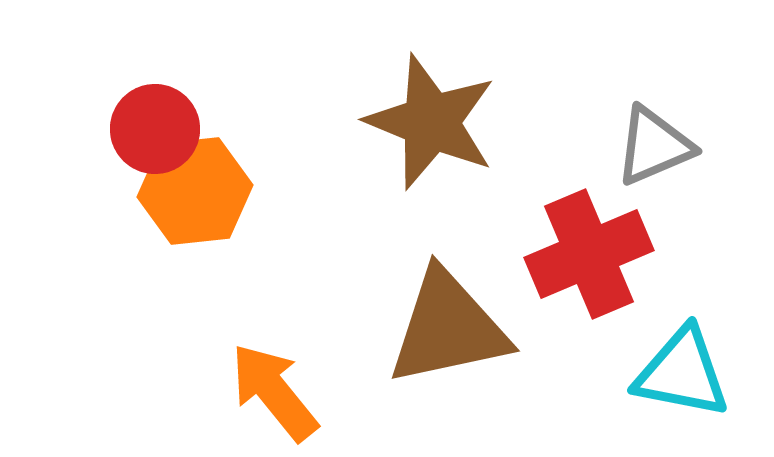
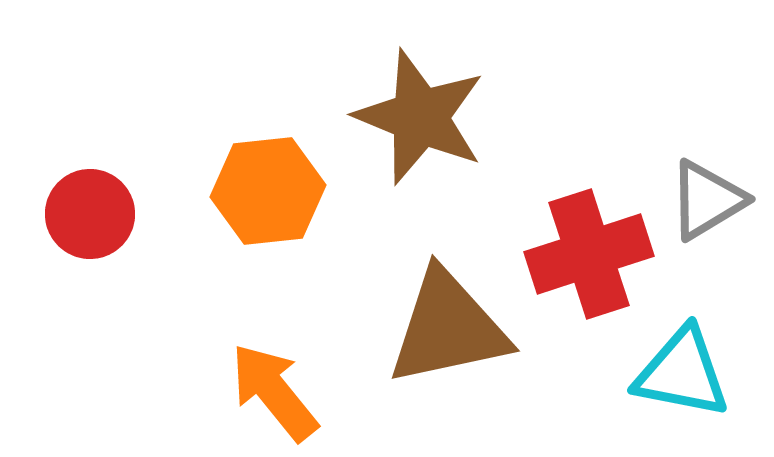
brown star: moved 11 px left, 5 px up
red circle: moved 65 px left, 85 px down
gray triangle: moved 53 px right, 54 px down; rotated 8 degrees counterclockwise
orange hexagon: moved 73 px right
red cross: rotated 5 degrees clockwise
